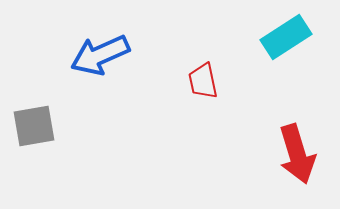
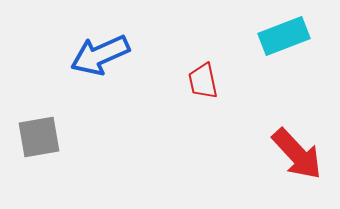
cyan rectangle: moved 2 px left, 1 px up; rotated 12 degrees clockwise
gray square: moved 5 px right, 11 px down
red arrow: rotated 26 degrees counterclockwise
